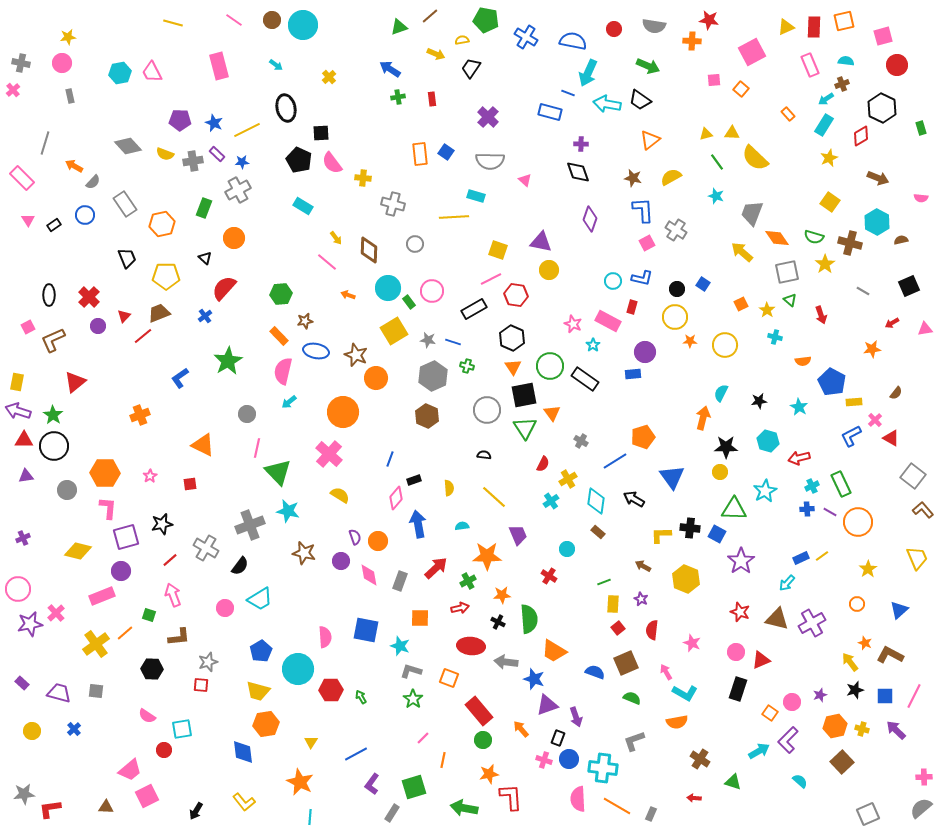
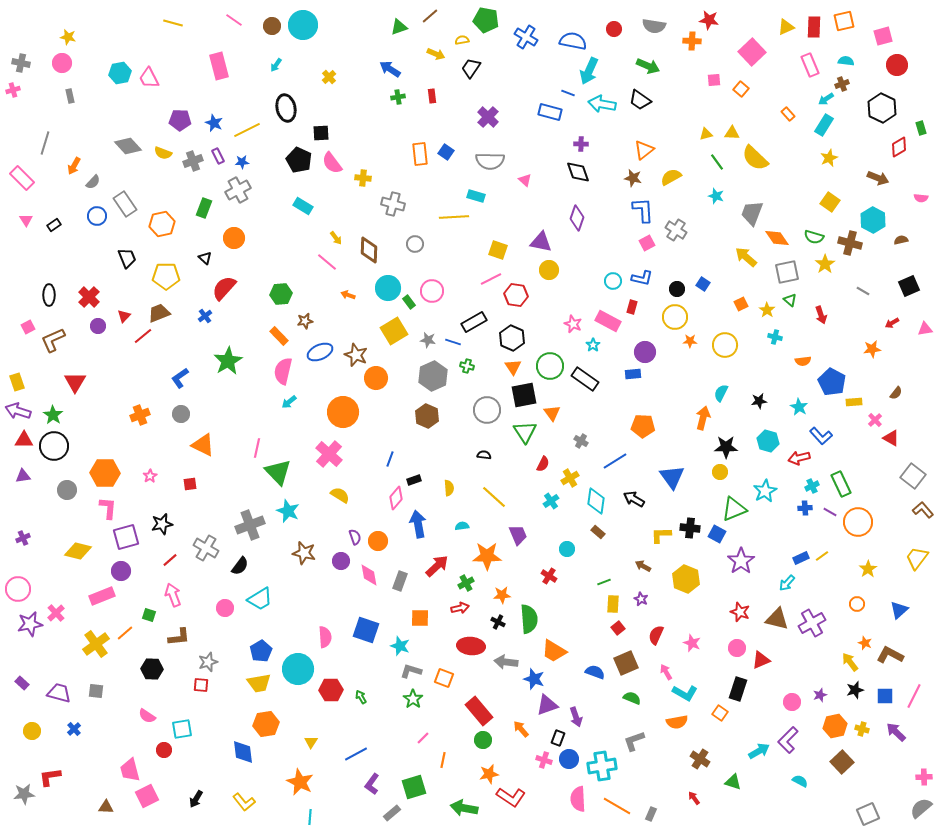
brown circle at (272, 20): moved 6 px down
yellow star at (68, 37): rotated 21 degrees clockwise
pink square at (752, 52): rotated 16 degrees counterclockwise
cyan arrow at (276, 65): rotated 88 degrees clockwise
pink trapezoid at (152, 72): moved 3 px left, 6 px down
cyan arrow at (588, 73): moved 1 px right, 2 px up
pink cross at (13, 90): rotated 24 degrees clockwise
red rectangle at (432, 99): moved 3 px up
cyan arrow at (607, 104): moved 5 px left
red diamond at (861, 136): moved 38 px right, 11 px down
orange triangle at (650, 140): moved 6 px left, 10 px down
yellow semicircle at (165, 154): moved 2 px left, 1 px up
purple rectangle at (217, 154): moved 1 px right, 2 px down; rotated 21 degrees clockwise
gray cross at (193, 161): rotated 12 degrees counterclockwise
orange arrow at (74, 166): rotated 90 degrees counterclockwise
blue circle at (85, 215): moved 12 px right, 1 px down
purple diamond at (590, 219): moved 13 px left, 1 px up
pink triangle at (28, 220): moved 2 px left
cyan hexagon at (877, 222): moved 4 px left, 2 px up
yellow arrow at (742, 252): moved 4 px right, 5 px down
black rectangle at (474, 309): moved 13 px down
blue ellipse at (316, 351): moved 4 px right, 1 px down; rotated 35 degrees counterclockwise
yellow rectangle at (17, 382): rotated 30 degrees counterclockwise
red triangle at (75, 382): rotated 20 degrees counterclockwise
gray circle at (247, 414): moved 66 px left
green triangle at (525, 428): moved 4 px down
blue L-shape at (851, 436): moved 30 px left; rotated 105 degrees counterclockwise
orange pentagon at (643, 437): moved 11 px up; rotated 20 degrees clockwise
purple triangle at (26, 476): moved 3 px left
yellow cross at (568, 479): moved 2 px right, 1 px up
green triangle at (734, 509): rotated 24 degrees counterclockwise
blue cross at (807, 509): moved 2 px left, 1 px up
cyan star at (288, 511): rotated 10 degrees clockwise
yellow trapezoid at (917, 558): rotated 120 degrees counterclockwise
red arrow at (436, 568): moved 1 px right, 2 px up
green cross at (468, 581): moved 2 px left, 2 px down
blue square at (366, 630): rotated 8 degrees clockwise
red semicircle at (652, 630): moved 4 px right, 5 px down; rotated 18 degrees clockwise
pink circle at (736, 652): moved 1 px right, 4 px up
orange square at (449, 678): moved 5 px left
yellow trapezoid at (258, 691): moved 1 px right, 8 px up; rotated 25 degrees counterclockwise
orange square at (770, 713): moved 50 px left
purple arrow at (896, 730): moved 2 px down
cyan cross at (603, 768): moved 1 px left, 2 px up; rotated 16 degrees counterclockwise
pink trapezoid at (130, 770): rotated 115 degrees clockwise
cyan semicircle at (800, 781): rotated 14 degrees counterclockwise
red L-shape at (511, 797): rotated 128 degrees clockwise
red arrow at (694, 798): rotated 48 degrees clockwise
red L-shape at (50, 809): moved 32 px up
black arrow at (196, 811): moved 12 px up
gray rectangle at (392, 813): rotated 18 degrees clockwise
